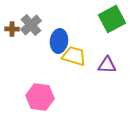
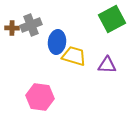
gray cross: rotated 20 degrees clockwise
brown cross: moved 1 px up
blue ellipse: moved 2 px left, 1 px down
